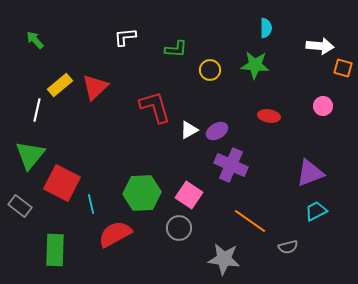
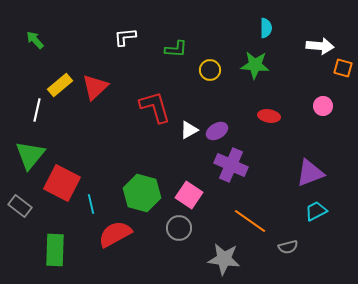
green hexagon: rotated 18 degrees clockwise
